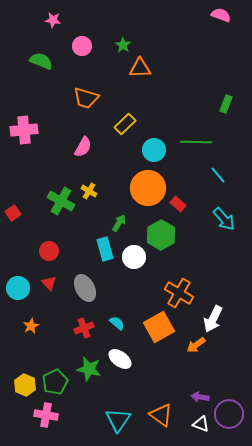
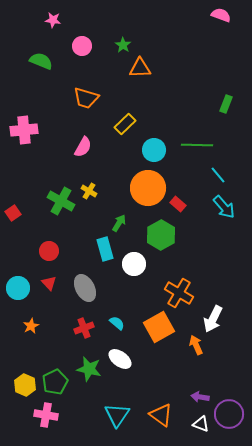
green line at (196, 142): moved 1 px right, 3 px down
cyan arrow at (224, 219): moved 12 px up
white circle at (134, 257): moved 7 px down
orange arrow at (196, 345): rotated 102 degrees clockwise
cyan triangle at (118, 420): moved 1 px left, 5 px up
